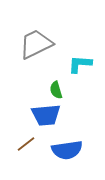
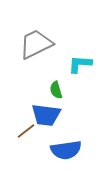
blue trapezoid: rotated 12 degrees clockwise
brown line: moved 13 px up
blue semicircle: moved 1 px left
